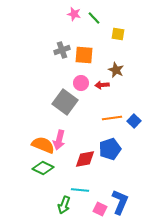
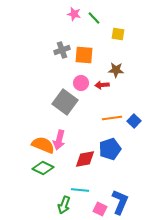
brown star: rotated 21 degrees counterclockwise
